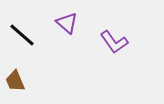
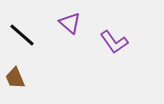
purple triangle: moved 3 px right
brown trapezoid: moved 3 px up
